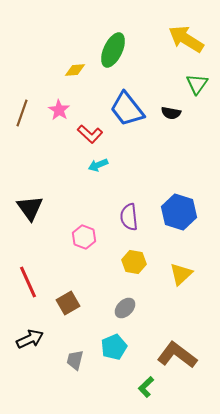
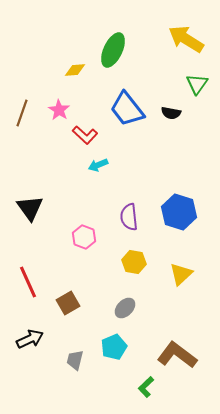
red L-shape: moved 5 px left, 1 px down
